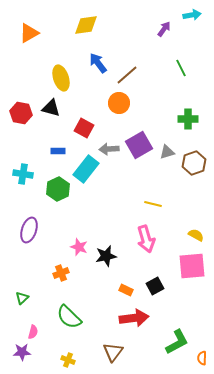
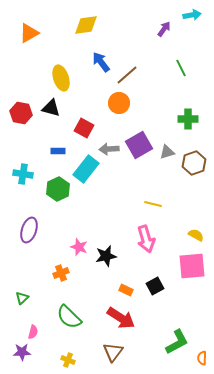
blue arrow: moved 3 px right, 1 px up
red arrow: moved 13 px left; rotated 40 degrees clockwise
